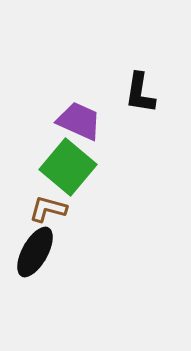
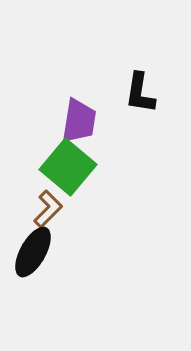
purple trapezoid: rotated 75 degrees clockwise
brown L-shape: rotated 120 degrees clockwise
black ellipse: moved 2 px left
